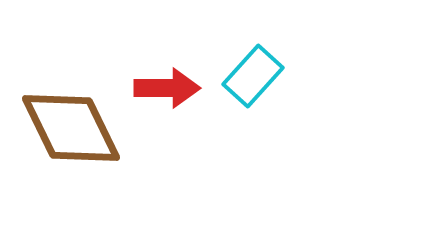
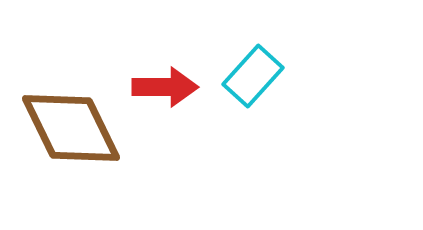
red arrow: moved 2 px left, 1 px up
